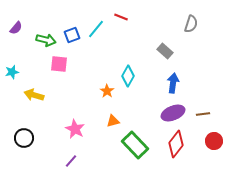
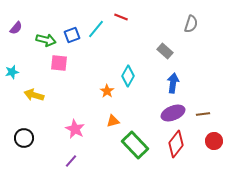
pink square: moved 1 px up
